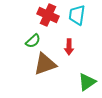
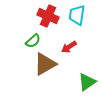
red cross: moved 1 px down
red arrow: rotated 56 degrees clockwise
brown triangle: rotated 10 degrees counterclockwise
